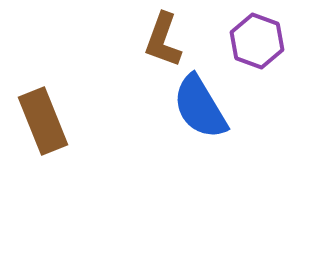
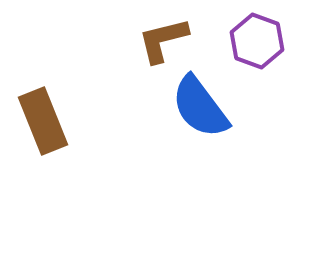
brown L-shape: rotated 56 degrees clockwise
blue semicircle: rotated 6 degrees counterclockwise
